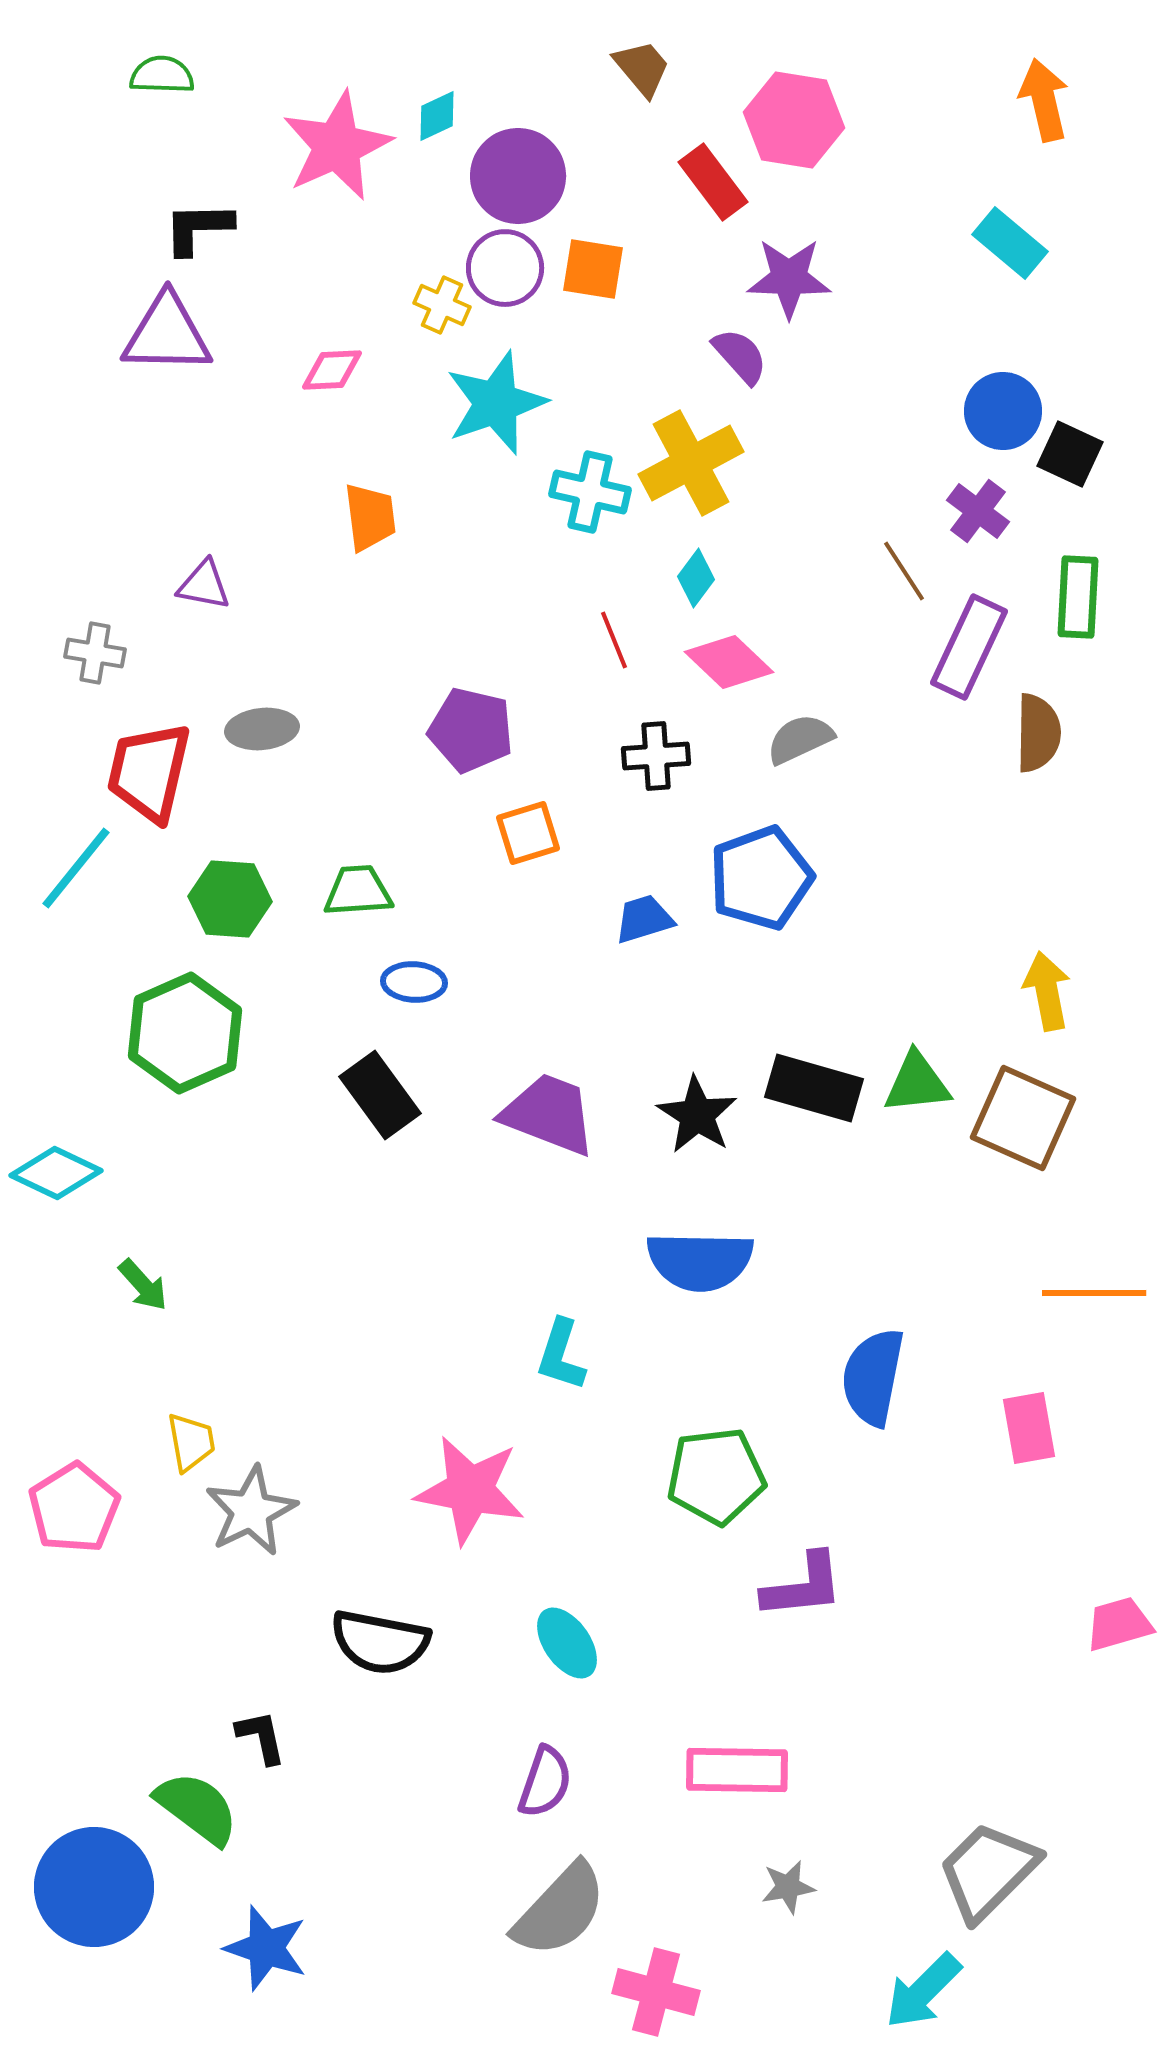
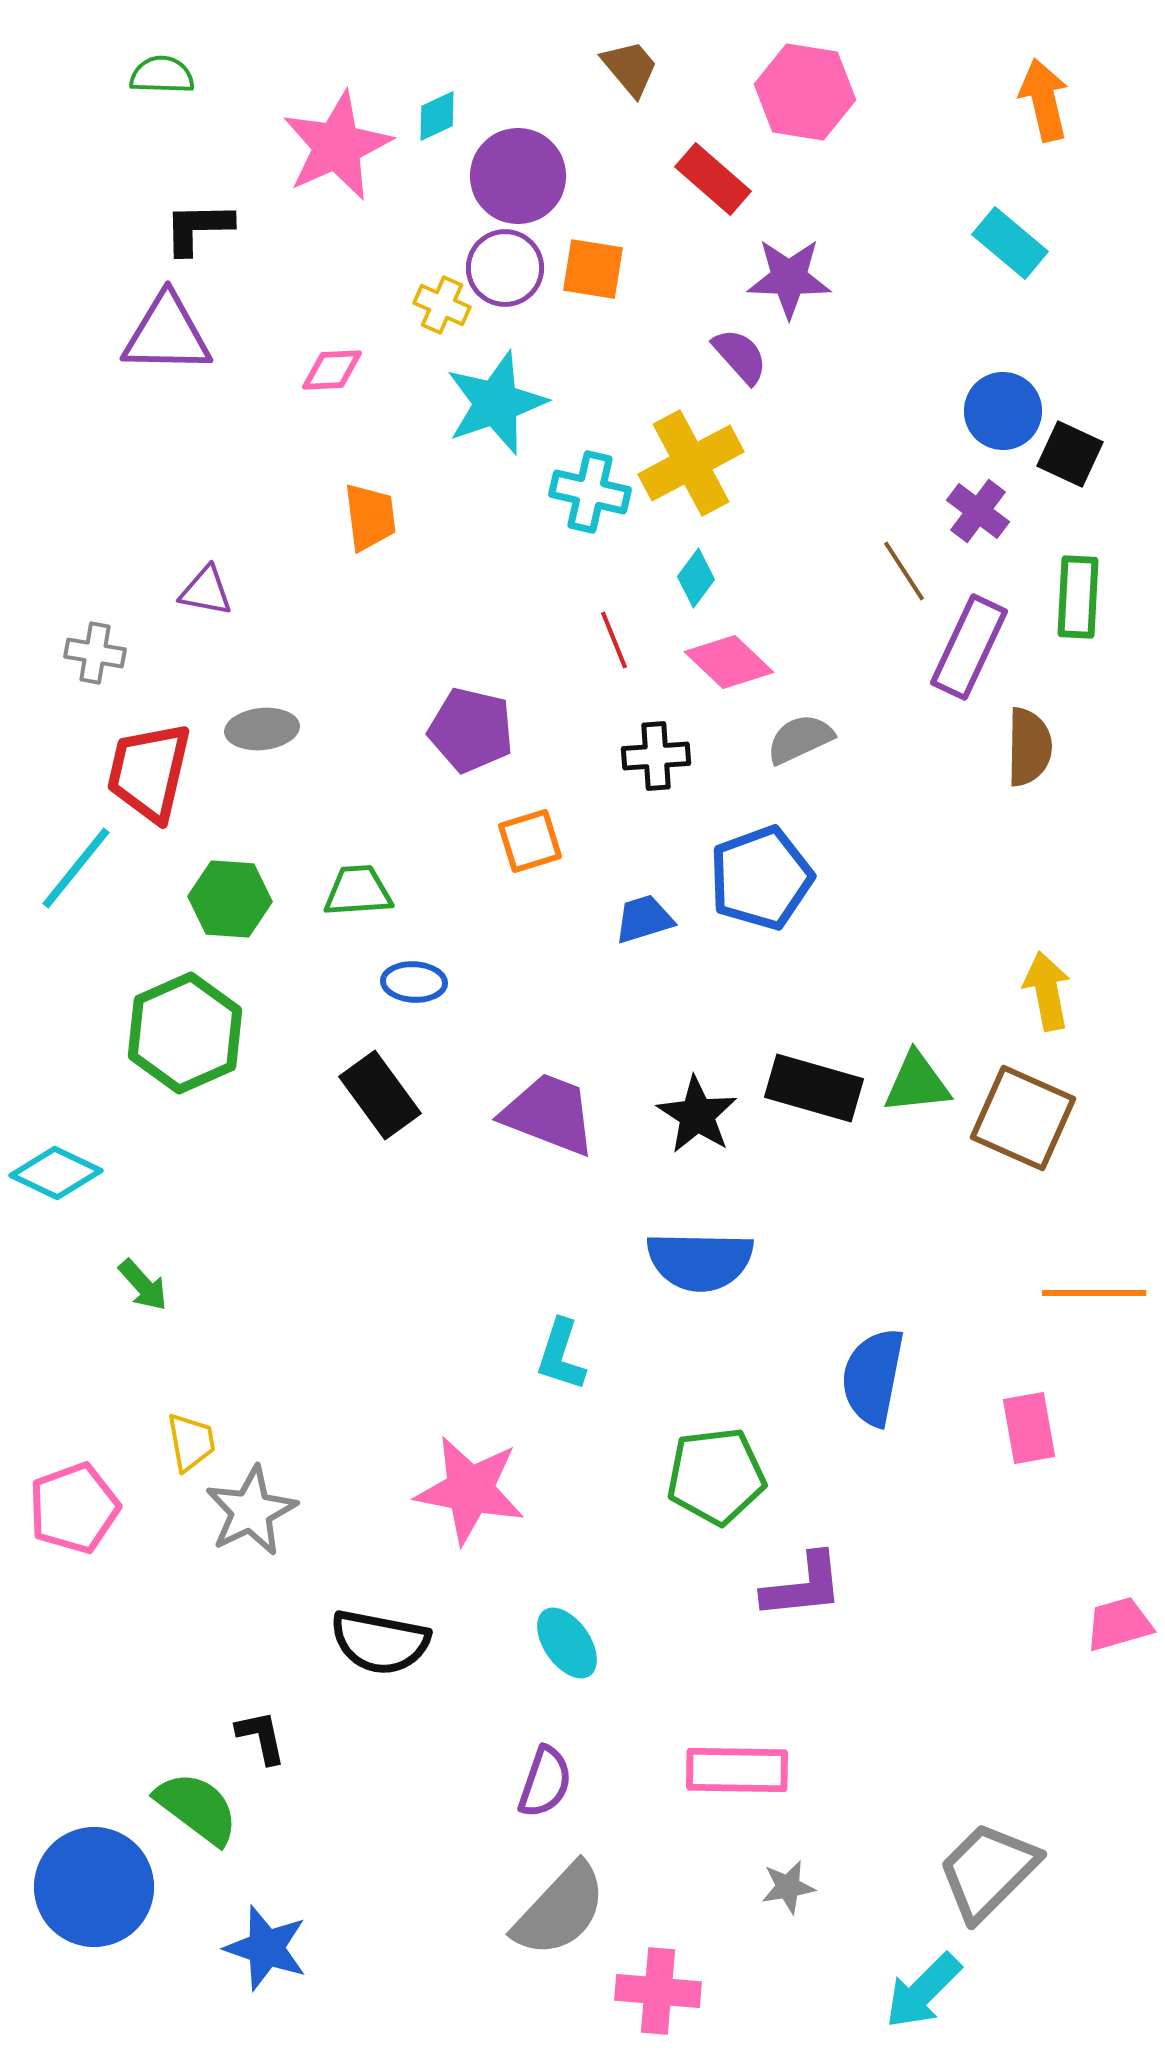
brown trapezoid at (642, 68): moved 12 px left
pink hexagon at (794, 120): moved 11 px right, 28 px up
red rectangle at (713, 182): moved 3 px up; rotated 12 degrees counterclockwise
purple triangle at (204, 585): moved 2 px right, 6 px down
brown semicircle at (1038, 733): moved 9 px left, 14 px down
orange square at (528, 833): moved 2 px right, 8 px down
pink pentagon at (74, 1508): rotated 12 degrees clockwise
pink cross at (656, 1992): moved 2 px right, 1 px up; rotated 10 degrees counterclockwise
